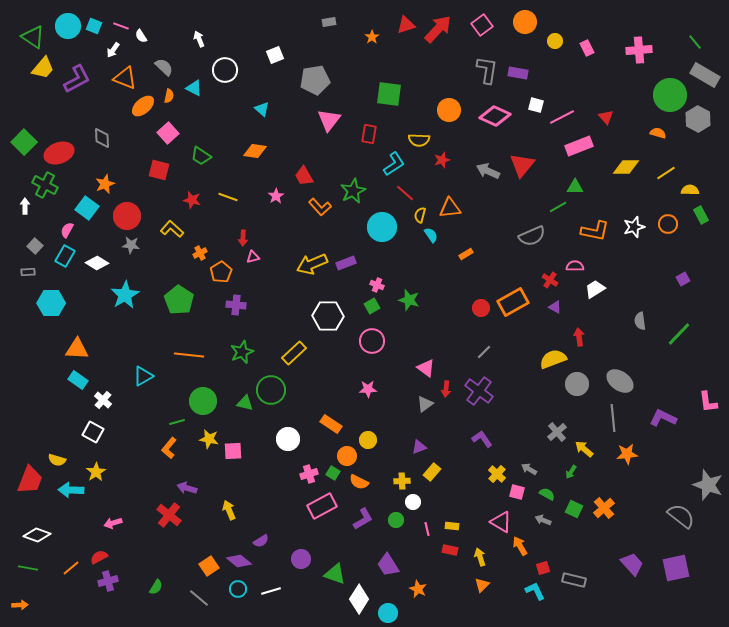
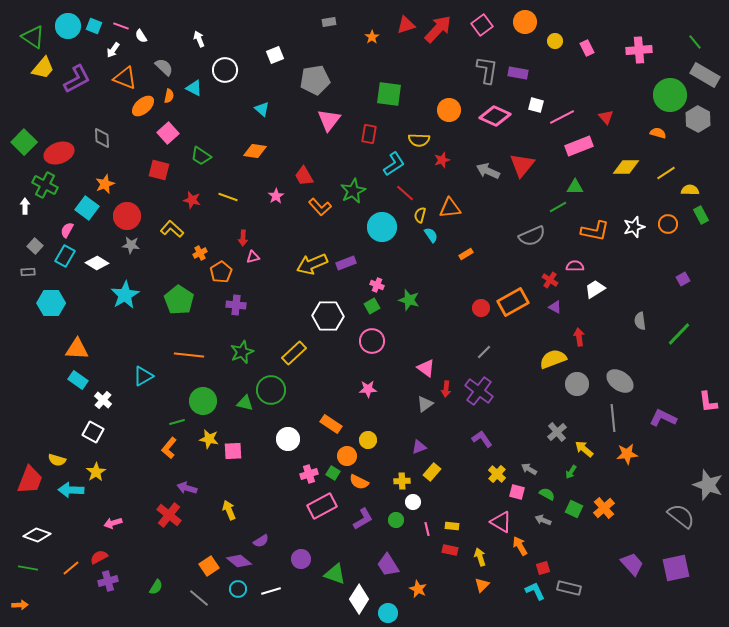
gray rectangle at (574, 580): moved 5 px left, 8 px down
